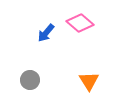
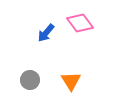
pink diamond: rotated 12 degrees clockwise
orange triangle: moved 18 px left
